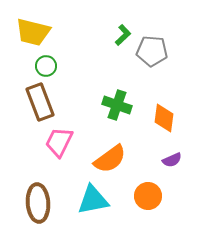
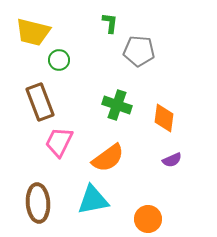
green L-shape: moved 13 px left, 12 px up; rotated 40 degrees counterclockwise
gray pentagon: moved 13 px left
green circle: moved 13 px right, 6 px up
orange semicircle: moved 2 px left, 1 px up
orange circle: moved 23 px down
